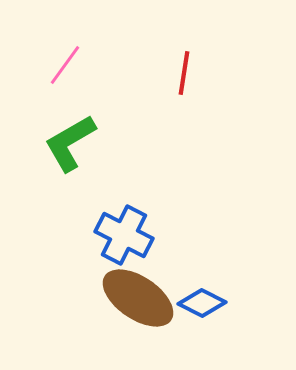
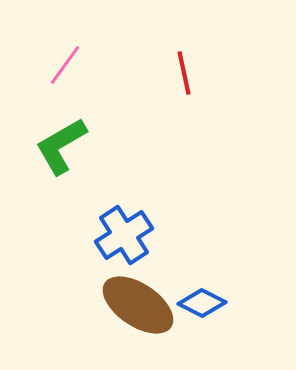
red line: rotated 21 degrees counterclockwise
green L-shape: moved 9 px left, 3 px down
blue cross: rotated 30 degrees clockwise
brown ellipse: moved 7 px down
